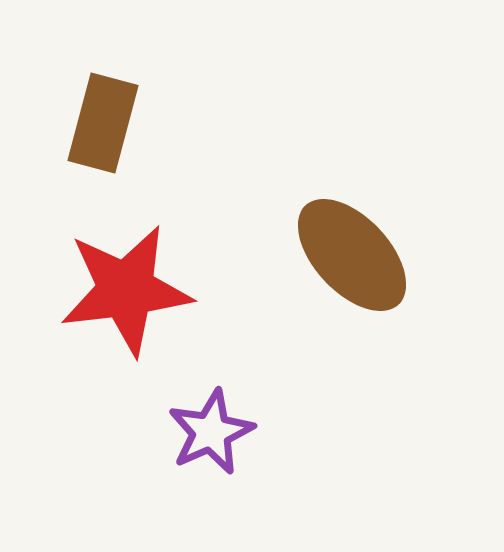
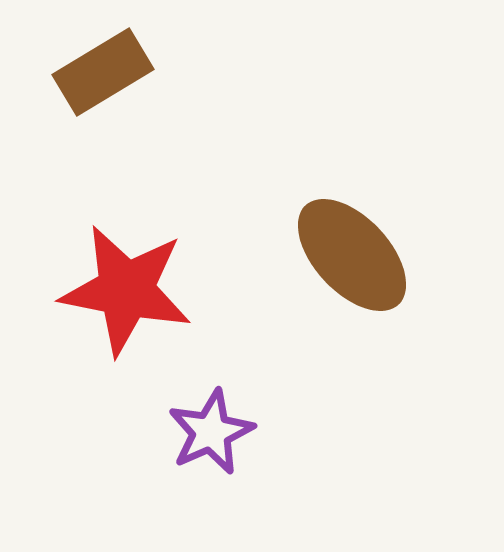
brown rectangle: moved 51 px up; rotated 44 degrees clockwise
red star: rotated 18 degrees clockwise
